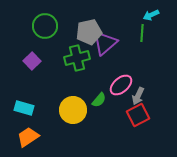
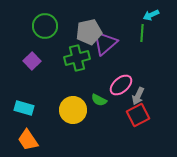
green semicircle: rotated 77 degrees clockwise
orange trapezoid: moved 3 px down; rotated 90 degrees counterclockwise
